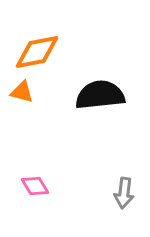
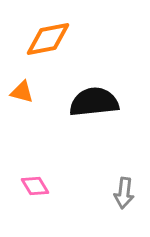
orange diamond: moved 11 px right, 13 px up
black semicircle: moved 6 px left, 7 px down
